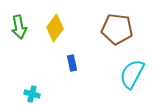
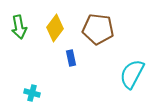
brown pentagon: moved 19 px left
blue rectangle: moved 1 px left, 5 px up
cyan cross: moved 1 px up
